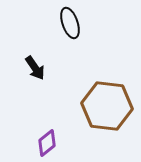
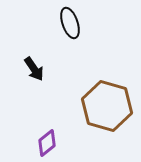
black arrow: moved 1 px left, 1 px down
brown hexagon: rotated 9 degrees clockwise
